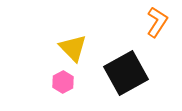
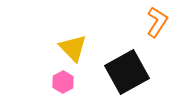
black square: moved 1 px right, 1 px up
